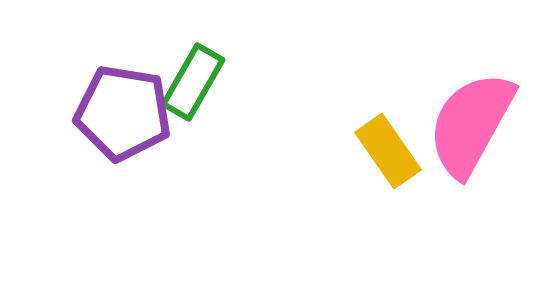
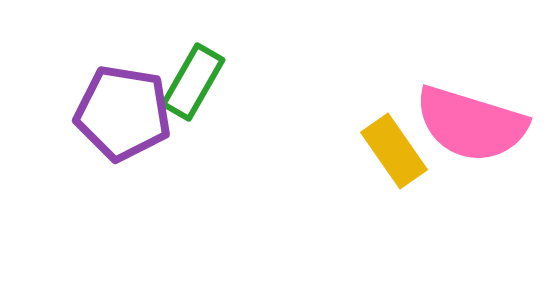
pink semicircle: rotated 102 degrees counterclockwise
yellow rectangle: moved 6 px right
